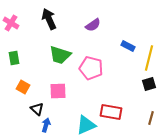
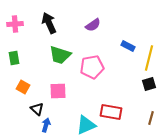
black arrow: moved 4 px down
pink cross: moved 4 px right, 1 px down; rotated 35 degrees counterclockwise
pink pentagon: moved 1 px right, 1 px up; rotated 25 degrees counterclockwise
